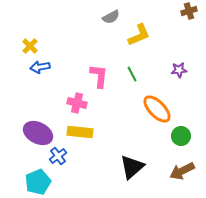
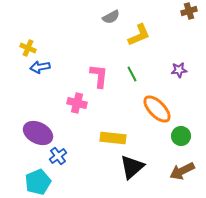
yellow cross: moved 2 px left, 2 px down; rotated 21 degrees counterclockwise
yellow rectangle: moved 33 px right, 6 px down
